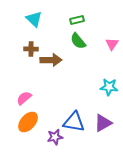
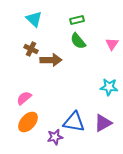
brown cross: rotated 24 degrees clockwise
